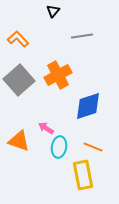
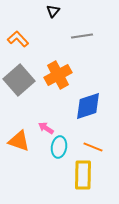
yellow rectangle: rotated 12 degrees clockwise
